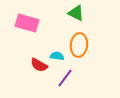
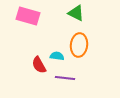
pink rectangle: moved 1 px right, 7 px up
red semicircle: rotated 30 degrees clockwise
purple line: rotated 60 degrees clockwise
